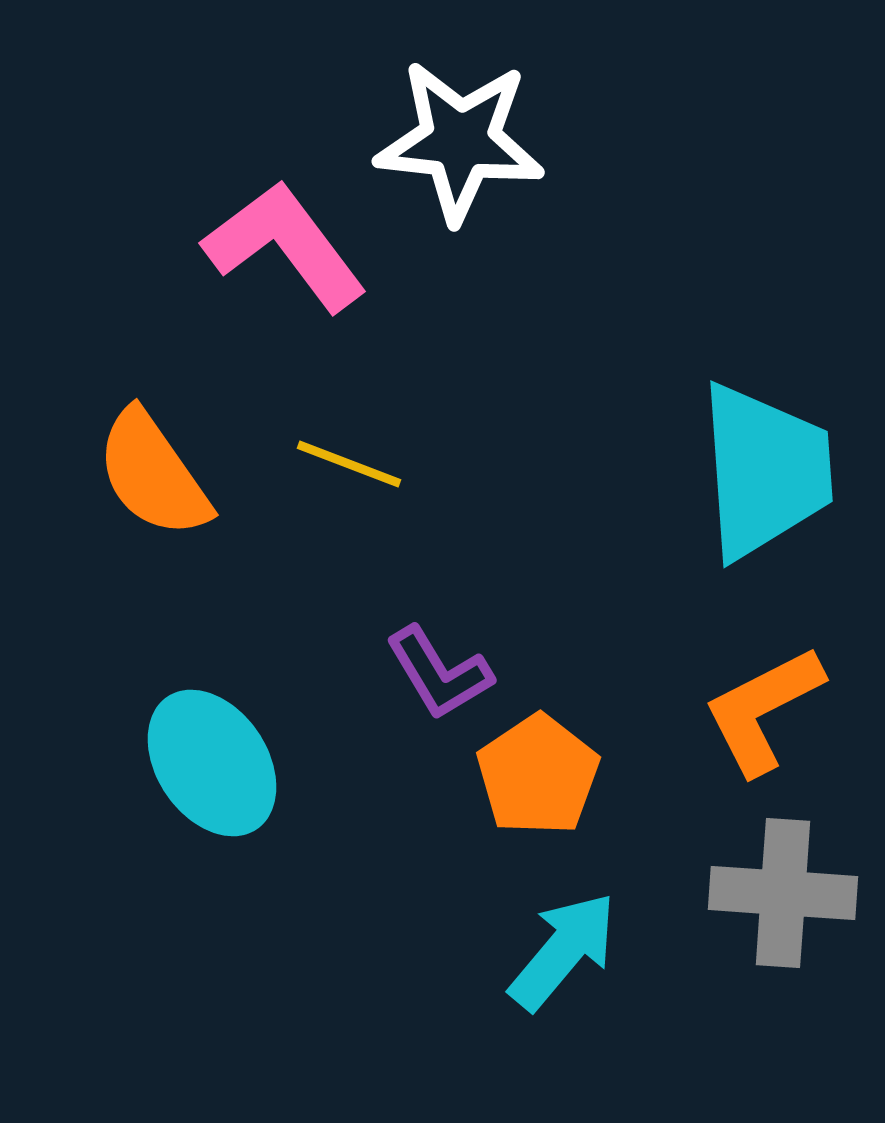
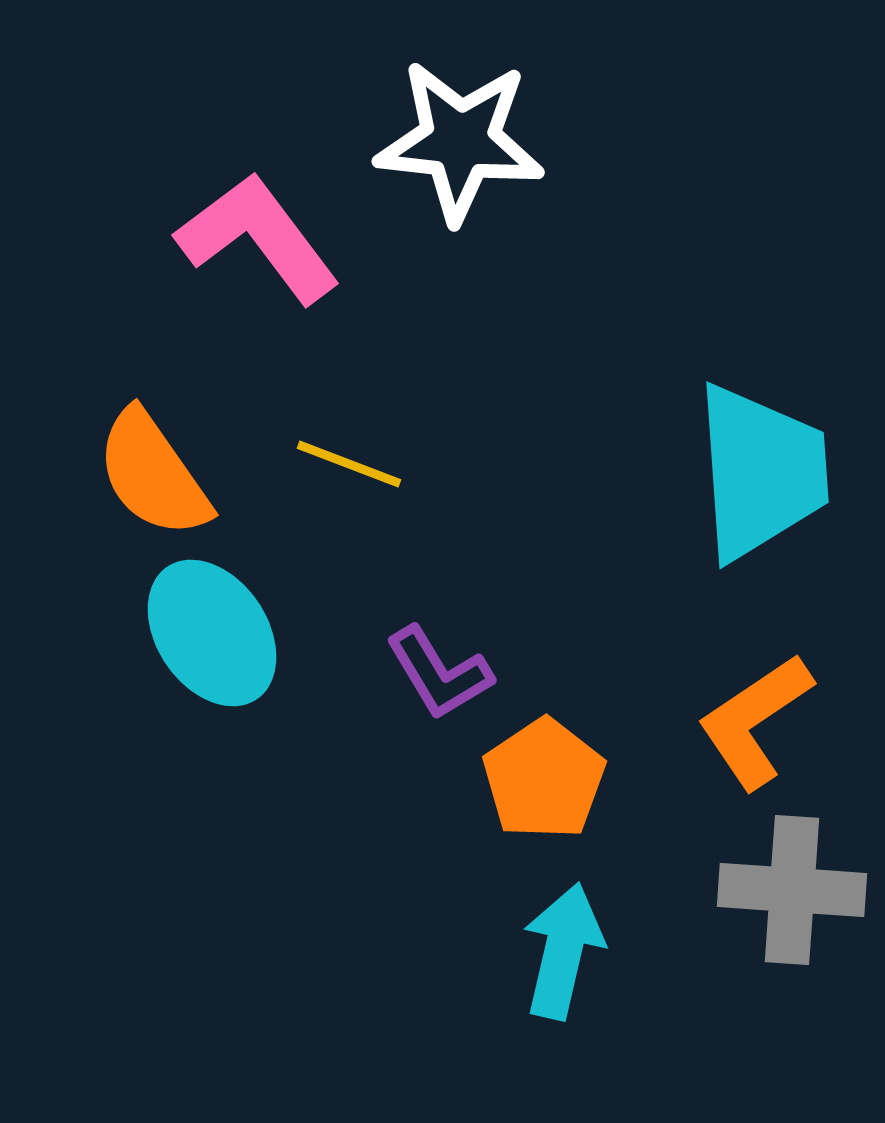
pink L-shape: moved 27 px left, 8 px up
cyan trapezoid: moved 4 px left, 1 px down
orange L-shape: moved 8 px left, 11 px down; rotated 7 degrees counterclockwise
cyan ellipse: moved 130 px up
orange pentagon: moved 6 px right, 4 px down
gray cross: moved 9 px right, 3 px up
cyan arrow: rotated 27 degrees counterclockwise
